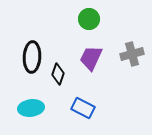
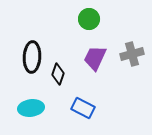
purple trapezoid: moved 4 px right
